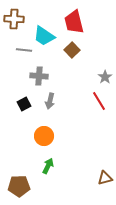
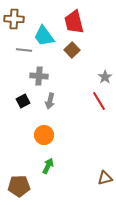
cyan trapezoid: rotated 20 degrees clockwise
black square: moved 1 px left, 3 px up
orange circle: moved 1 px up
